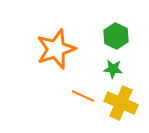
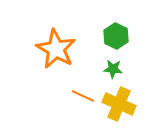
orange star: rotated 24 degrees counterclockwise
yellow cross: moved 2 px left, 1 px down
